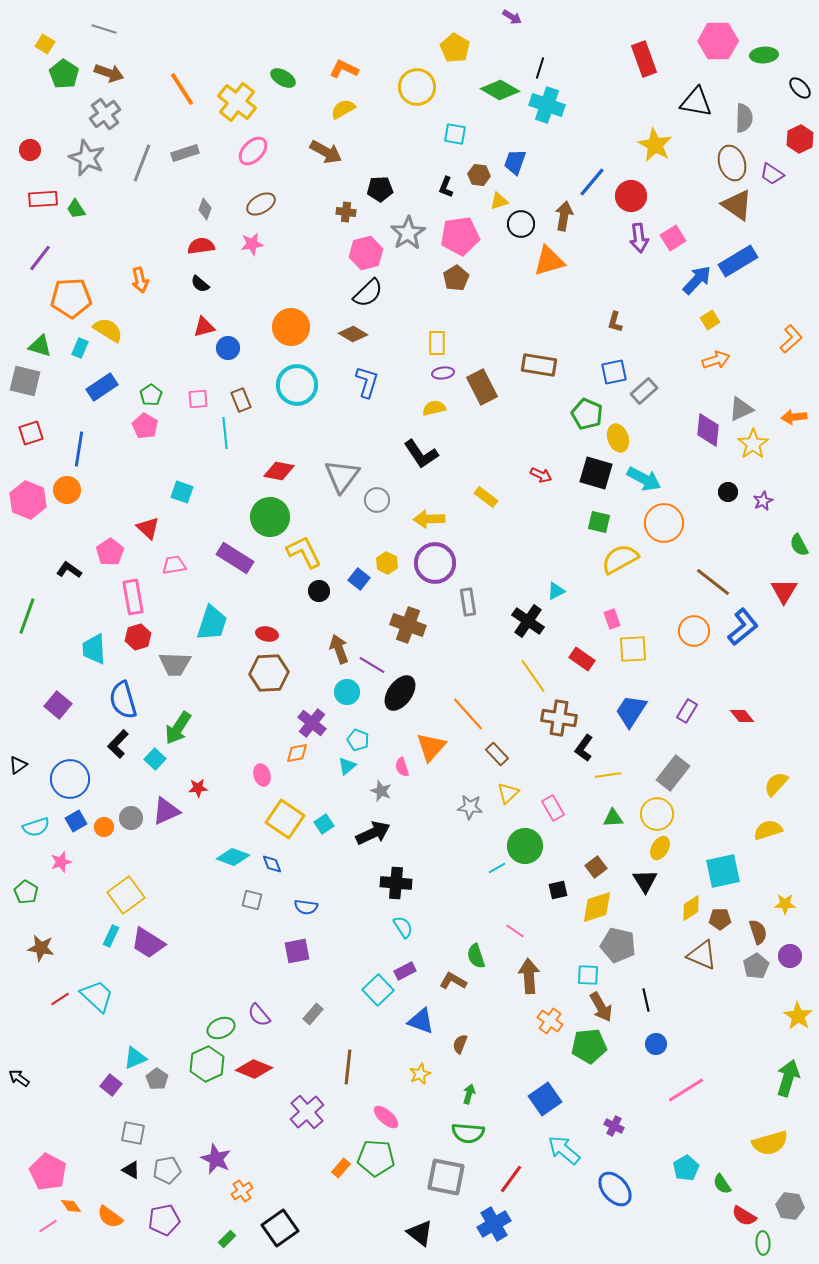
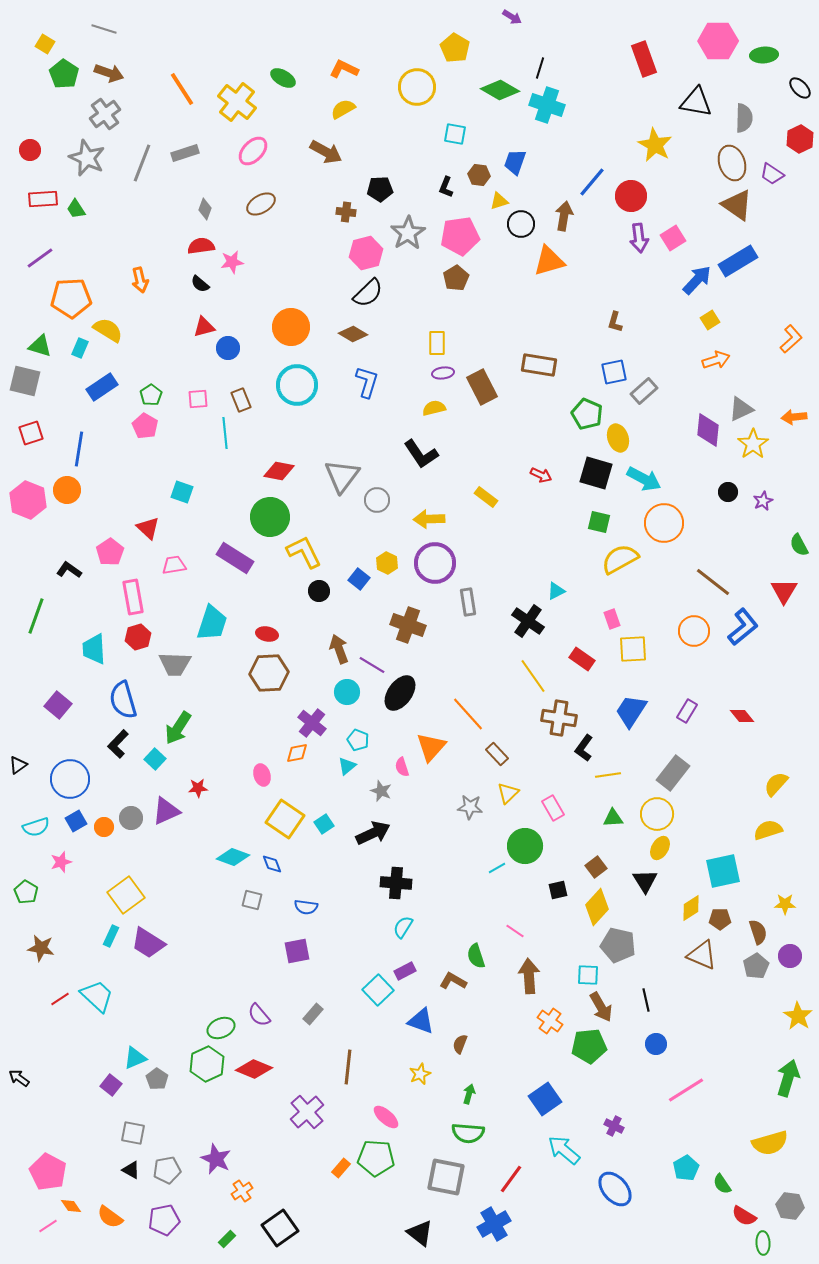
pink star at (252, 244): moved 20 px left, 18 px down
purple line at (40, 258): rotated 16 degrees clockwise
green line at (27, 616): moved 9 px right
yellow diamond at (597, 907): rotated 30 degrees counterclockwise
cyan semicircle at (403, 927): rotated 115 degrees counterclockwise
